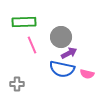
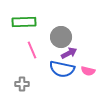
pink line: moved 5 px down
pink semicircle: moved 1 px right, 3 px up
gray cross: moved 5 px right
